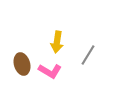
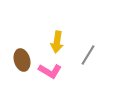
brown ellipse: moved 4 px up
